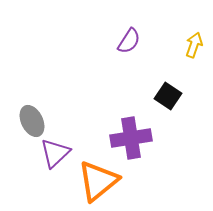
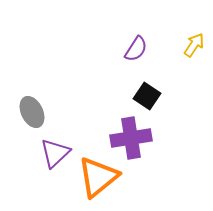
purple semicircle: moved 7 px right, 8 px down
yellow arrow: rotated 15 degrees clockwise
black square: moved 21 px left
gray ellipse: moved 9 px up
orange triangle: moved 4 px up
